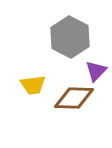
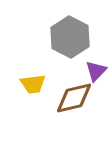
yellow trapezoid: moved 1 px up
brown diamond: rotated 15 degrees counterclockwise
